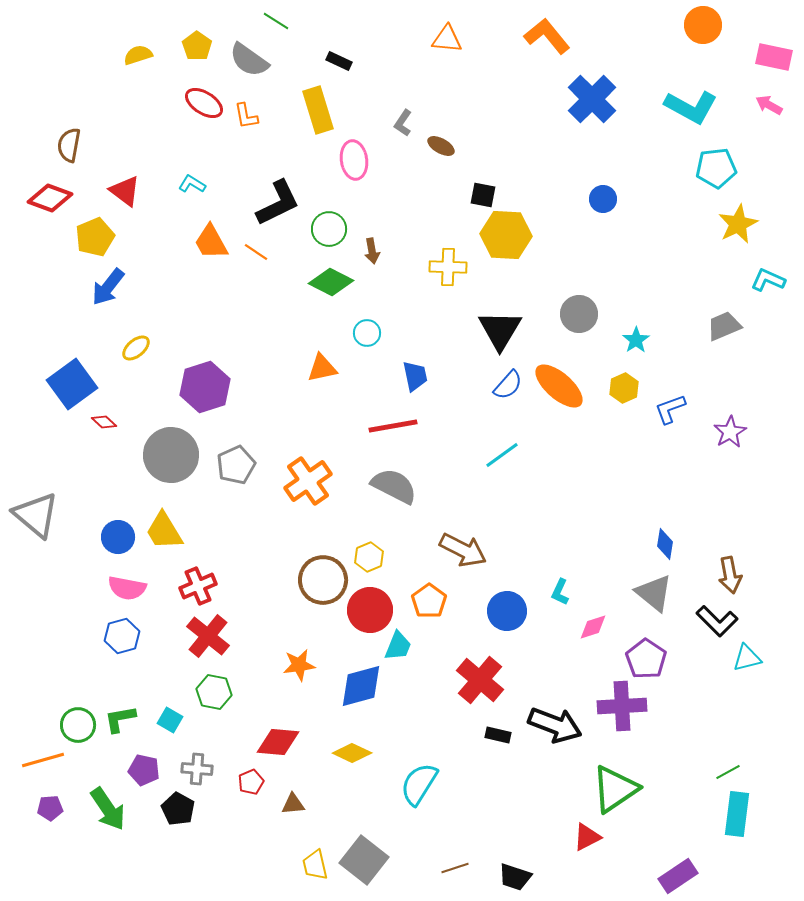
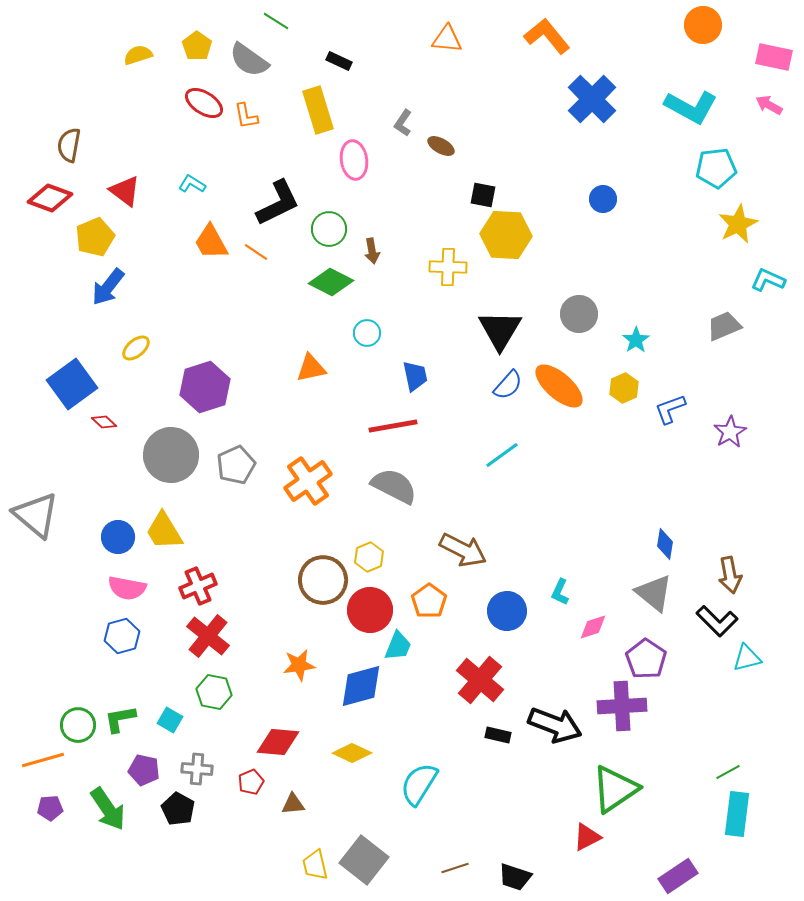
orange triangle at (322, 368): moved 11 px left
